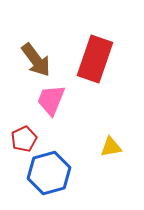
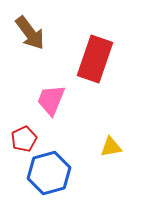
brown arrow: moved 6 px left, 27 px up
